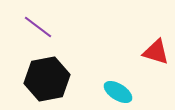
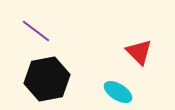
purple line: moved 2 px left, 4 px down
red triangle: moved 17 px left; rotated 28 degrees clockwise
